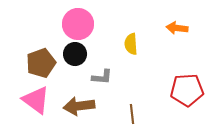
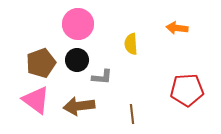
black circle: moved 2 px right, 6 px down
